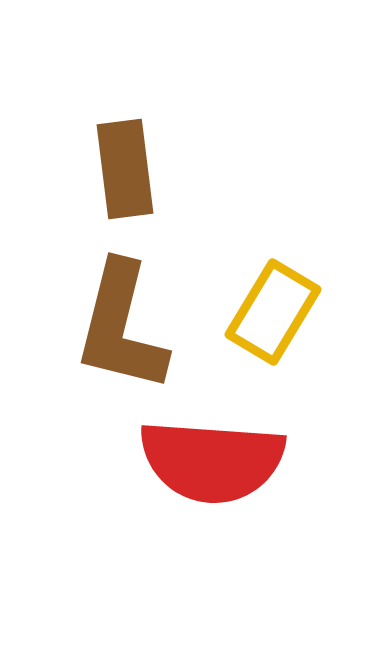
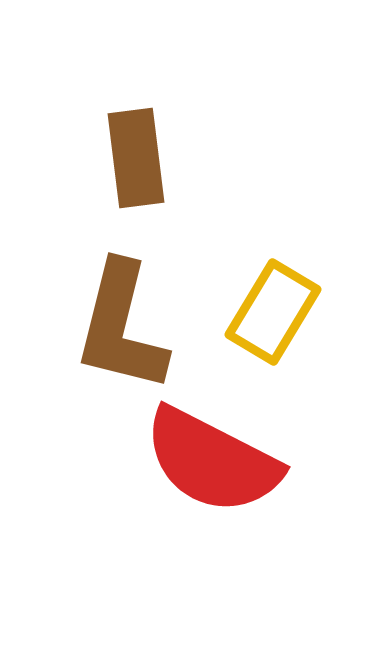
brown rectangle: moved 11 px right, 11 px up
red semicircle: rotated 23 degrees clockwise
